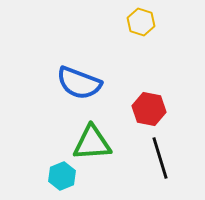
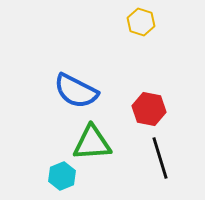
blue semicircle: moved 3 px left, 8 px down; rotated 6 degrees clockwise
